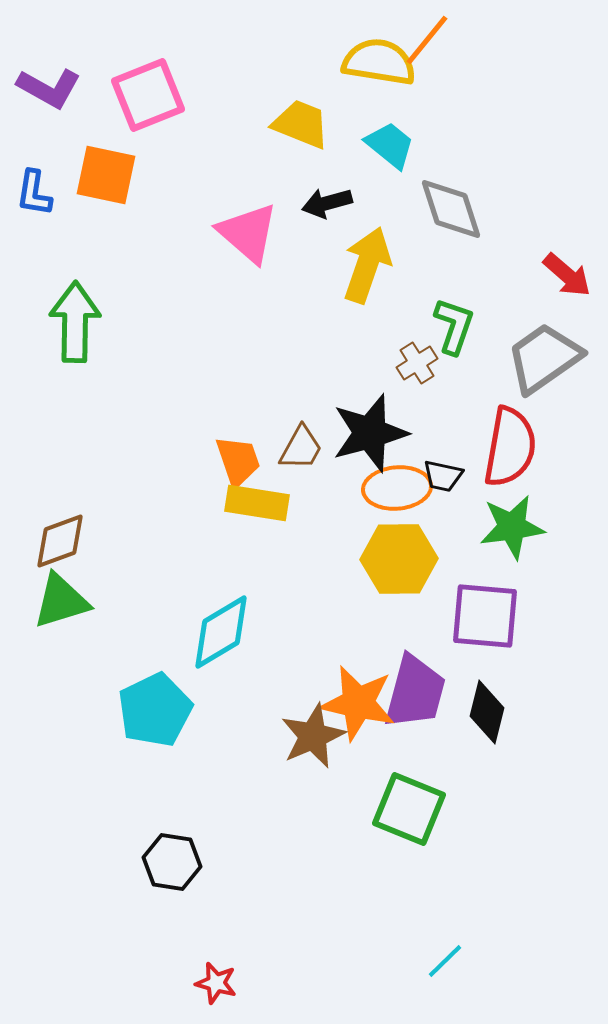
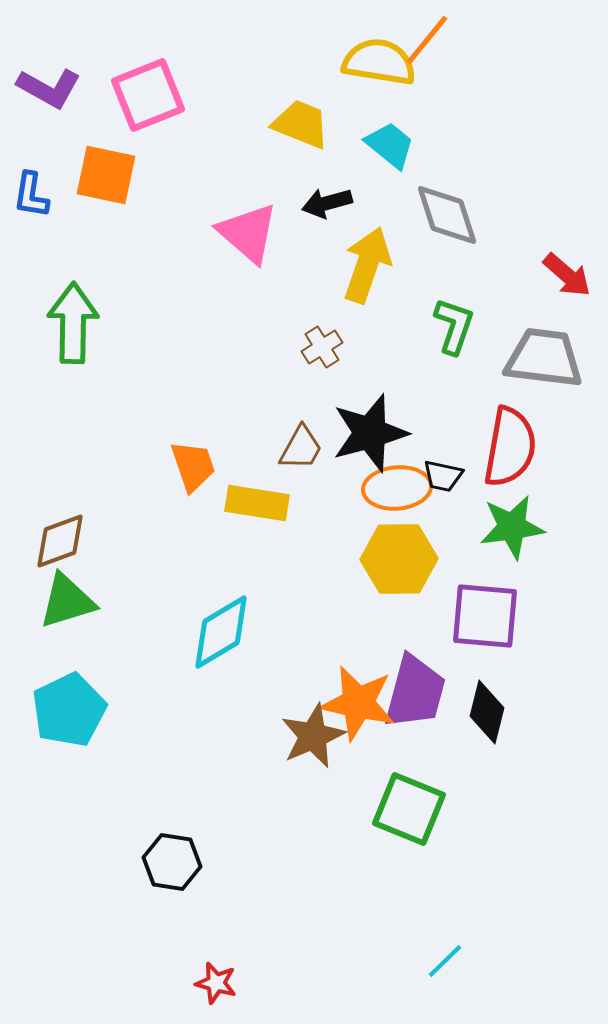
blue L-shape: moved 3 px left, 2 px down
gray diamond: moved 4 px left, 6 px down
green arrow: moved 2 px left, 1 px down
gray trapezoid: rotated 42 degrees clockwise
brown cross: moved 95 px left, 16 px up
orange trapezoid: moved 45 px left, 5 px down
green triangle: moved 6 px right
cyan pentagon: moved 86 px left
